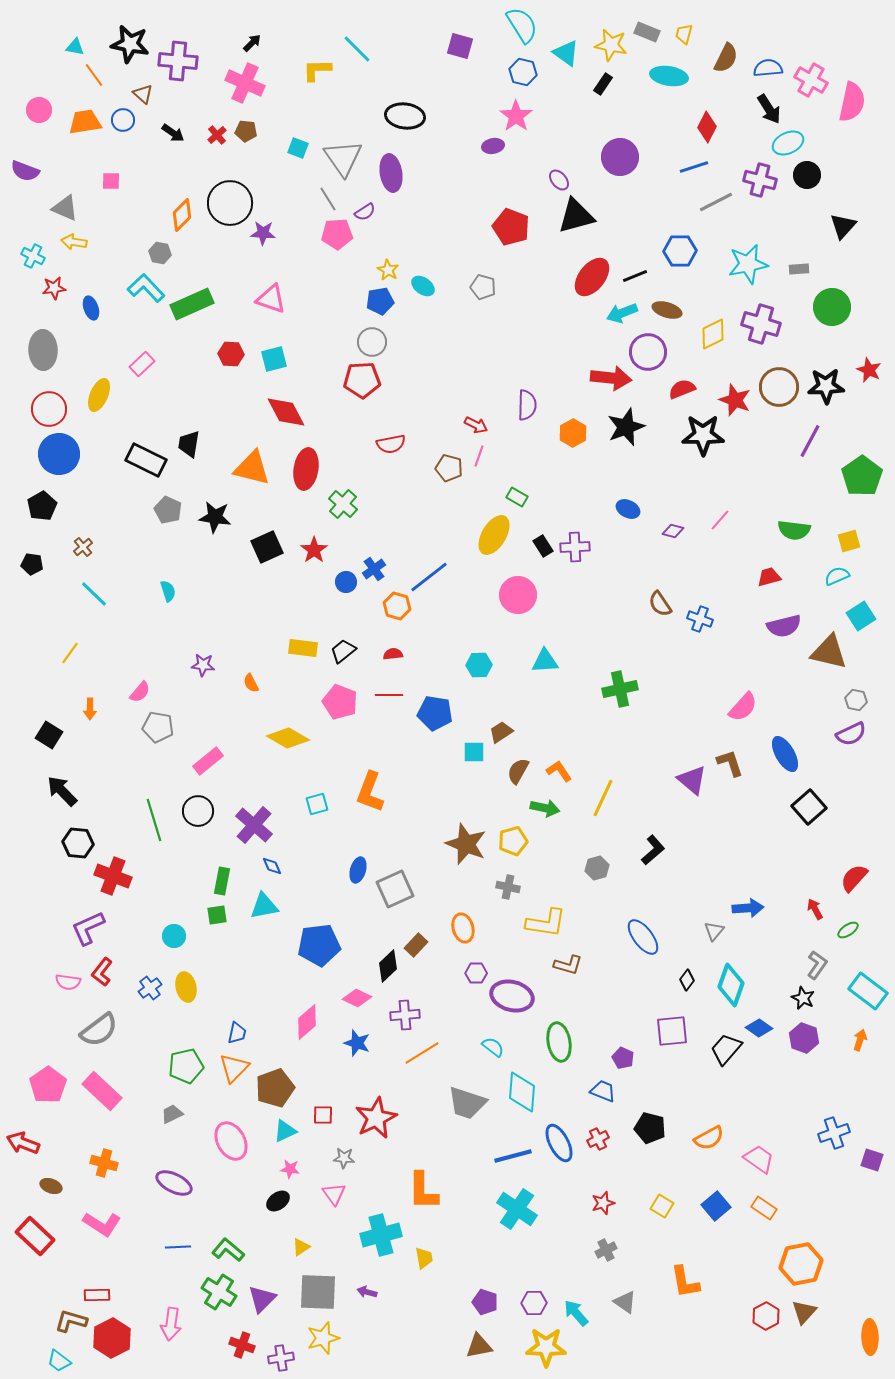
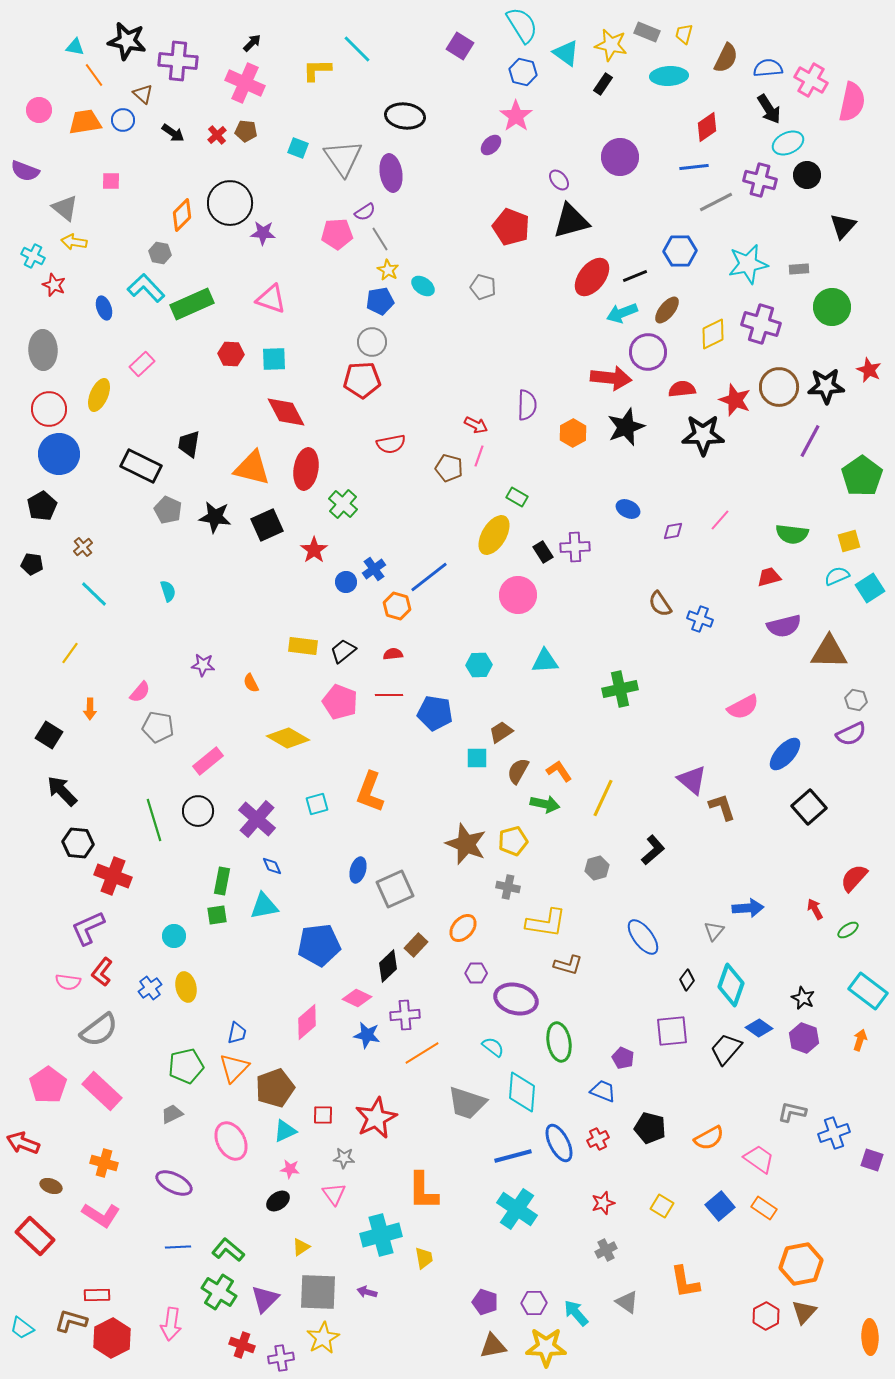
black star at (130, 44): moved 3 px left, 3 px up
purple square at (460, 46): rotated 16 degrees clockwise
cyan ellipse at (669, 76): rotated 12 degrees counterclockwise
red diamond at (707, 127): rotated 28 degrees clockwise
purple ellipse at (493, 146): moved 2 px left, 1 px up; rotated 35 degrees counterclockwise
blue line at (694, 167): rotated 12 degrees clockwise
gray line at (328, 199): moved 52 px right, 40 px down
gray triangle at (65, 208): rotated 16 degrees clockwise
black triangle at (576, 216): moved 5 px left, 5 px down
red star at (54, 288): moved 3 px up; rotated 30 degrees clockwise
blue ellipse at (91, 308): moved 13 px right
brown ellipse at (667, 310): rotated 68 degrees counterclockwise
cyan square at (274, 359): rotated 12 degrees clockwise
red semicircle at (682, 389): rotated 16 degrees clockwise
black rectangle at (146, 460): moved 5 px left, 6 px down
green semicircle at (794, 530): moved 2 px left, 4 px down
purple diamond at (673, 531): rotated 25 degrees counterclockwise
black rectangle at (543, 546): moved 6 px down
black square at (267, 547): moved 22 px up
cyan square at (861, 616): moved 9 px right, 28 px up
yellow rectangle at (303, 648): moved 2 px up
brown triangle at (829, 652): rotated 12 degrees counterclockwise
pink semicircle at (743, 707): rotated 20 degrees clockwise
cyan square at (474, 752): moved 3 px right, 6 px down
blue ellipse at (785, 754): rotated 72 degrees clockwise
brown L-shape at (730, 763): moved 8 px left, 44 px down
green arrow at (545, 808): moved 4 px up
purple cross at (254, 825): moved 3 px right, 6 px up
orange ellipse at (463, 928): rotated 56 degrees clockwise
gray L-shape at (817, 965): moved 25 px left, 147 px down; rotated 112 degrees counterclockwise
purple ellipse at (512, 996): moved 4 px right, 3 px down
blue star at (357, 1043): moved 10 px right, 8 px up; rotated 8 degrees counterclockwise
blue square at (716, 1206): moved 4 px right
pink L-shape at (102, 1224): moved 1 px left, 9 px up
purple triangle at (262, 1299): moved 3 px right
gray triangle at (625, 1302): moved 2 px right
yellow star at (323, 1338): rotated 12 degrees counterclockwise
brown triangle at (479, 1346): moved 14 px right
cyan trapezoid at (59, 1361): moved 37 px left, 33 px up
